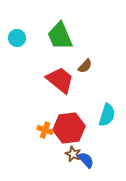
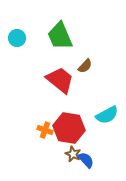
cyan semicircle: rotated 45 degrees clockwise
red hexagon: rotated 16 degrees clockwise
